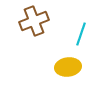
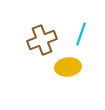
brown cross: moved 8 px right, 19 px down
